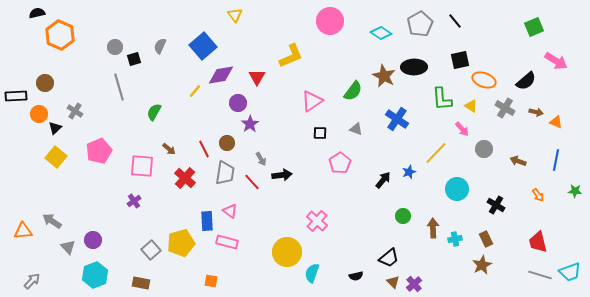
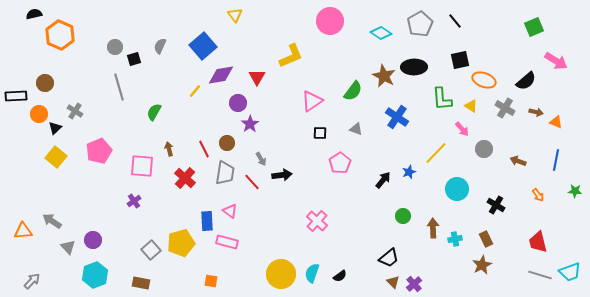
black semicircle at (37, 13): moved 3 px left, 1 px down
blue cross at (397, 119): moved 2 px up
brown arrow at (169, 149): rotated 144 degrees counterclockwise
yellow circle at (287, 252): moved 6 px left, 22 px down
black semicircle at (356, 276): moved 16 px left; rotated 24 degrees counterclockwise
